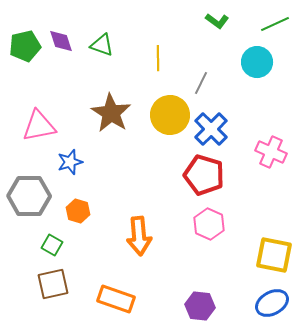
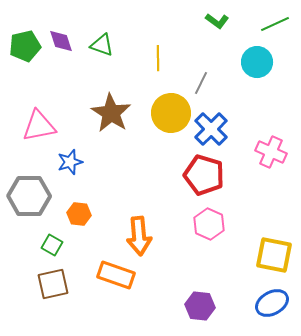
yellow circle: moved 1 px right, 2 px up
orange hexagon: moved 1 px right, 3 px down; rotated 10 degrees counterclockwise
orange rectangle: moved 24 px up
